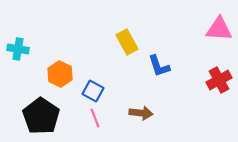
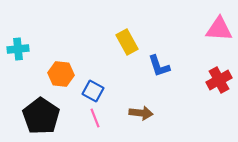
cyan cross: rotated 15 degrees counterclockwise
orange hexagon: moved 1 px right; rotated 20 degrees counterclockwise
